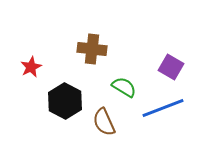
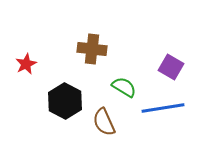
red star: moved 5 px left, 3 px up
blue line: rotated 12 degrees clockwise
